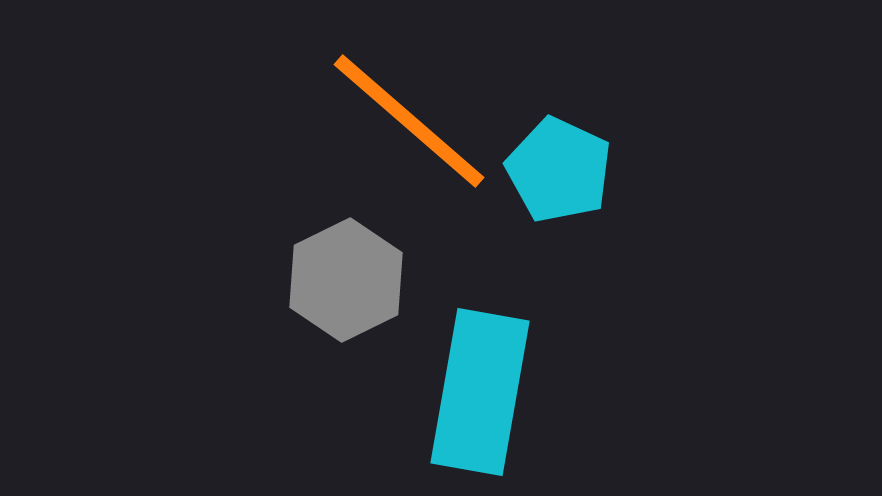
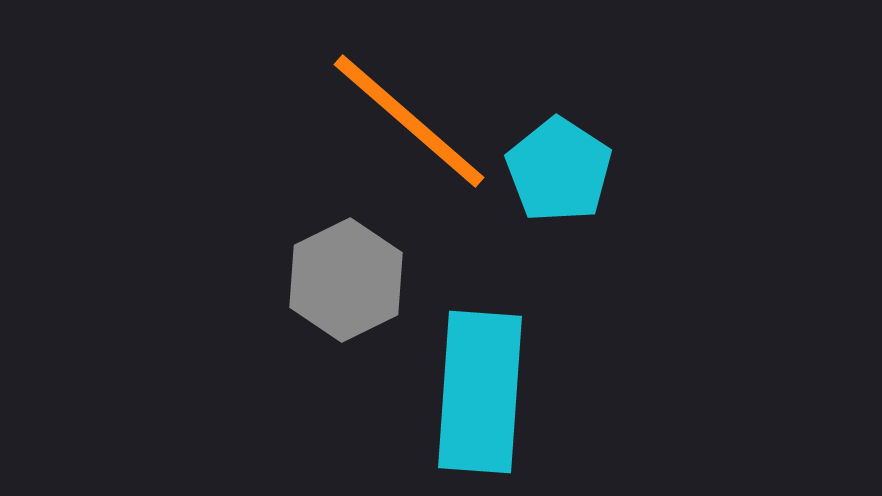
cyan pentagon: rotated 8 degrees clockwise
cyan rectangle: rotated 6 degrees counterclockwise
